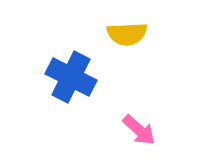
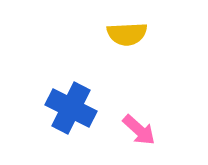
blue cross: moved 31 px down
